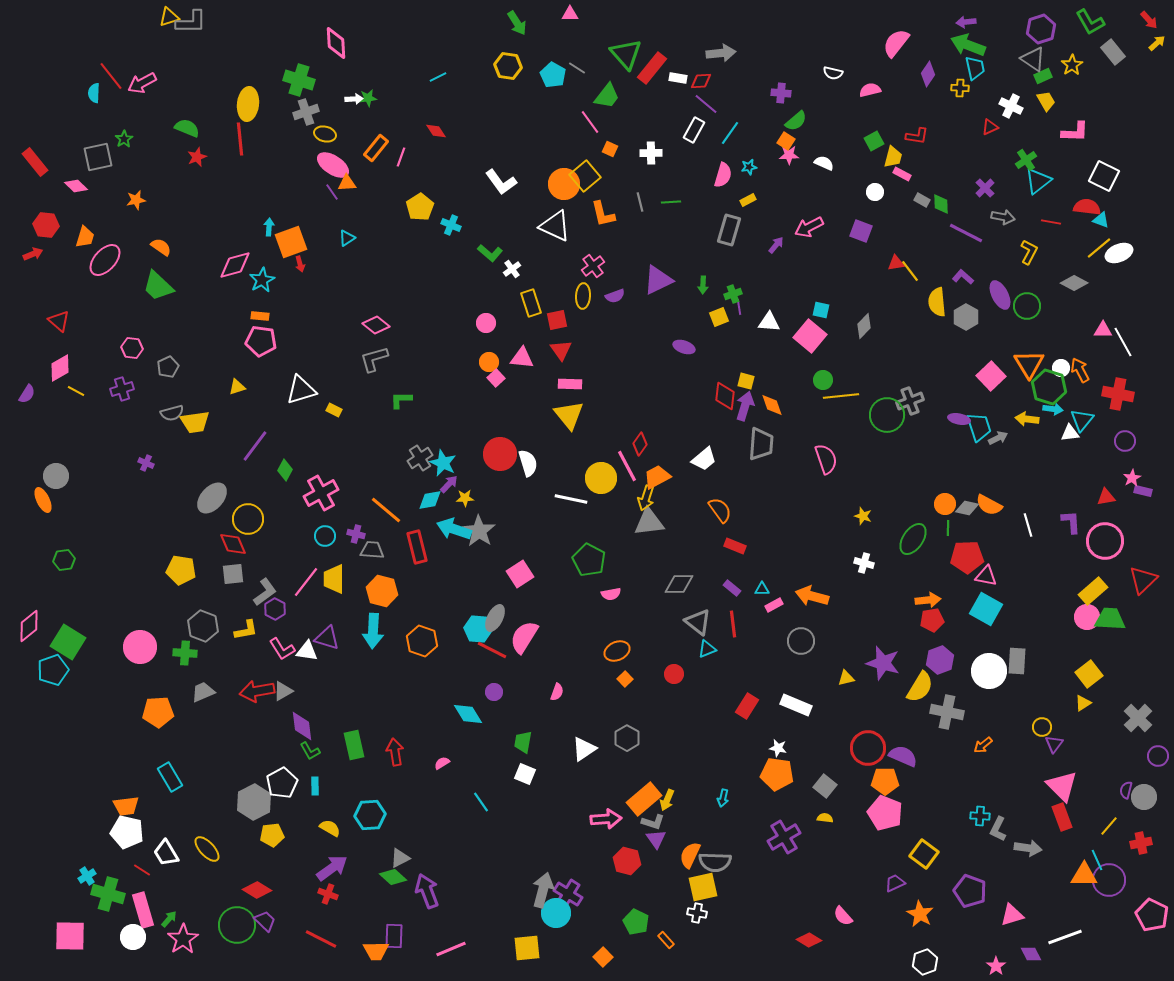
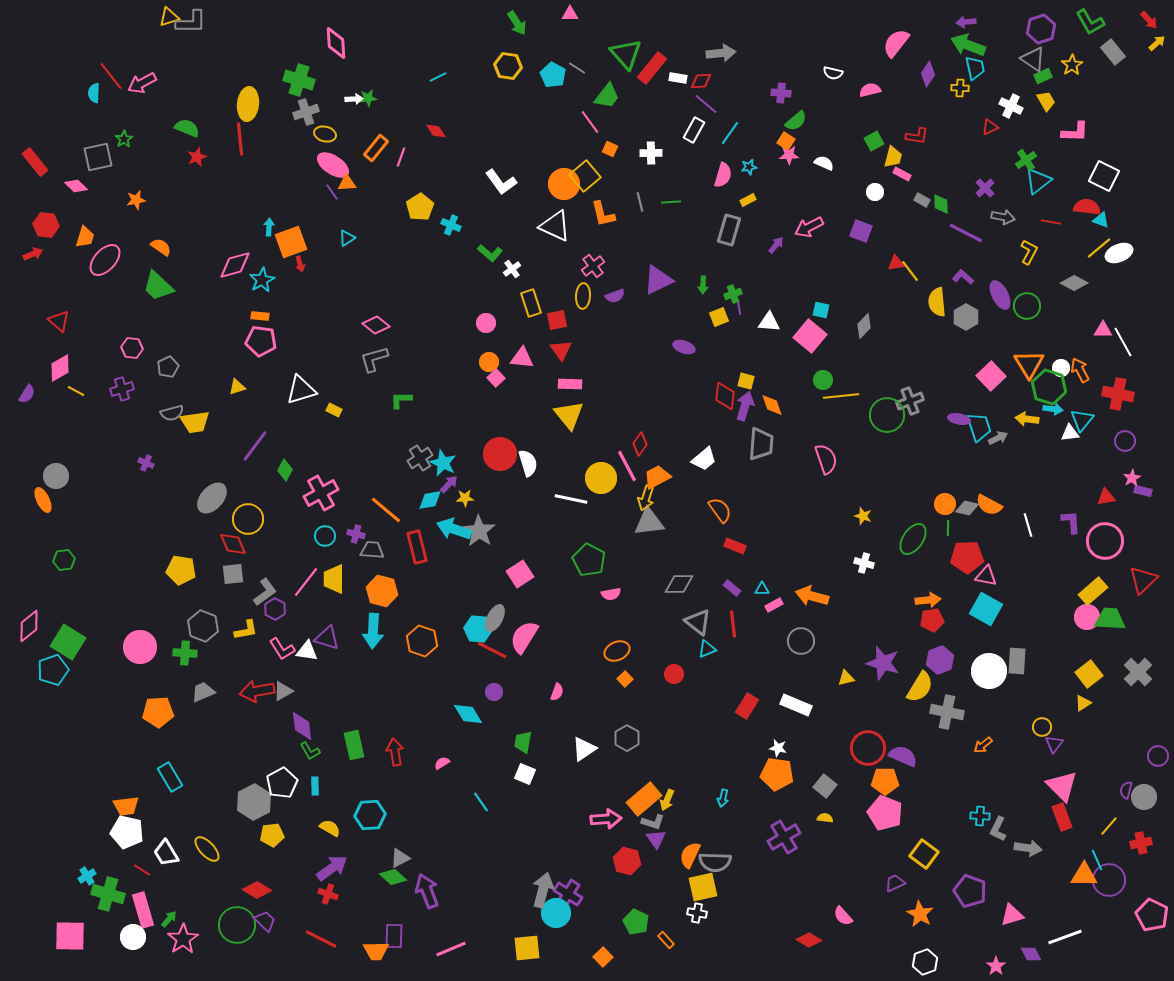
gray cross at (1138, 718): moved 46 px up
